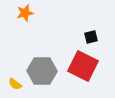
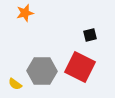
black square: moved 1 px left, 2 px up
red square: moved 3 px left, 1 px down
